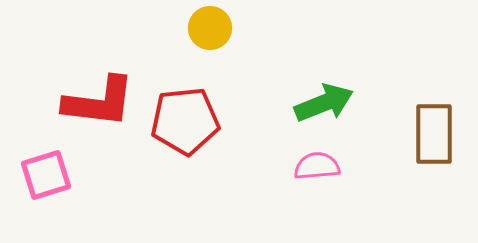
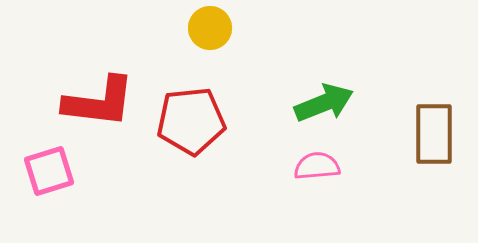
red pentagon: moved 6 px right
pink square: moved 3 px right, 4 px up
